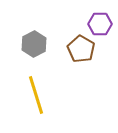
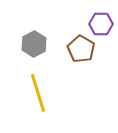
purple hexagon: moved 1 px right
yellow line: moved 2 px right, 2 px up
